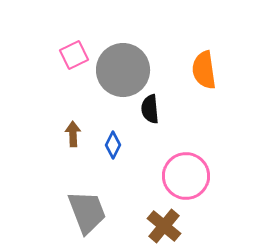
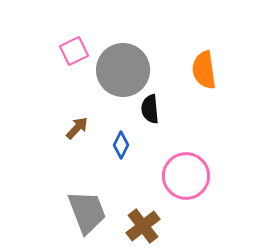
pink square: moved 4 px up
brown arrow: moved 4 px right, 6 px up; rotated 45 degrees clockwise
blue diamond: moved 8 px right
brown cross: moved 21 px left; rotated 12 degrees clockwise
